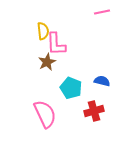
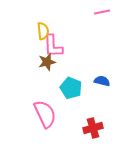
pink L-shape: moved 3 px left, 2 px down
brown star: rotated 12 degrees clockwise
red cross: moved 1 px left, 17 px down
